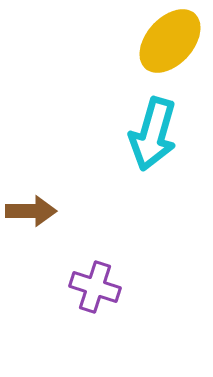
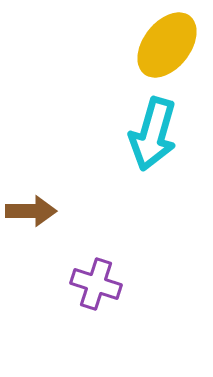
yellow ellipse: moved 3 px left, 4 px down; rotated 4 degrees counterclockwise
purple cross: moved 1 px right, 3 px up
